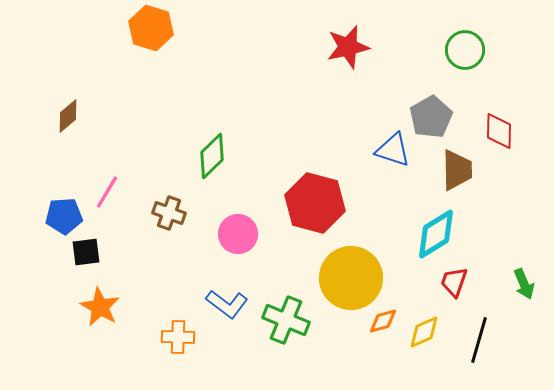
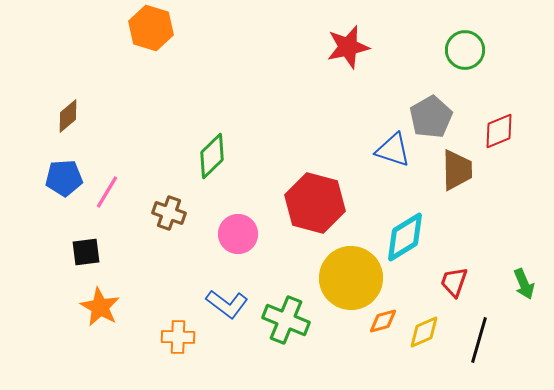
red diamond: rotated 66 degrees clockwise
blue pentagon: moved 38 px up
cyan diamond: moved 31 px left, 3 px down
